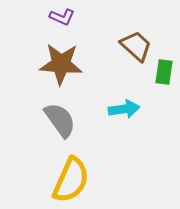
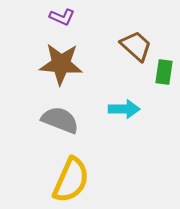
cyan arrow: rotated 8 degrees clockwise
gray semicircle: rotated 33 degrees counterclockwise
